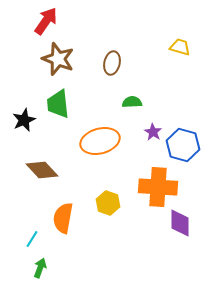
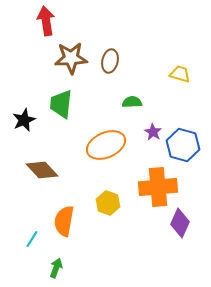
red arrow: rotated 44 degrees counterclockwise
yellow trapezoid: moved 27 px down
brown star: moved 13 px right, 1 px up; rotated 24 degrees counterclockwise
brown ellipse: moved 2 px left, 2 px up
green trapezoid: moved 3 px right; rotated 12 degrees clockwise
orange ellipse: moved 6 px right, 4 px down; rotated 9 degrees counterclockwise
orange cross: rotated 9 degrees counterclockwise
orange semicircle: moved 1 px right, 3 px down
purple diamond: rotated 24 degrees clockwise
green arrow: moved 16 px right
